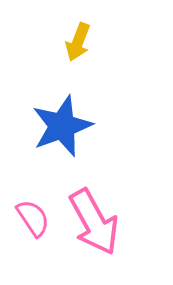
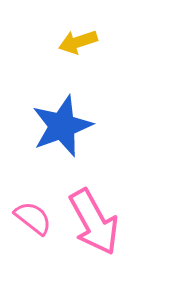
yellow arrow: rotated 51 degrees clockwise
pink semicircle: rotated 18 degrees counterclockwise
